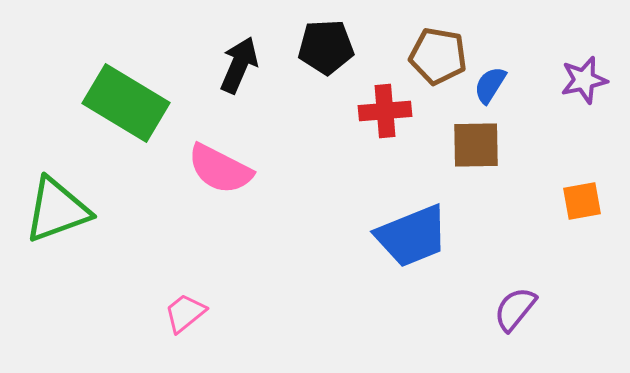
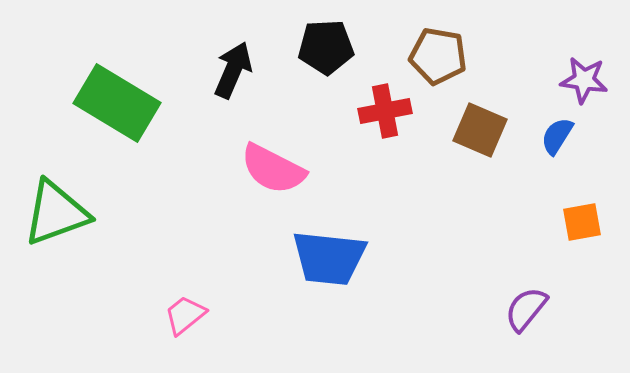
black arrow: moved 6 px left, 5 px down
purple star: rotated 21 degrees clockwise
blue semicircle: moved 67 px right, 51 px down
green rectangle: moved 9 px left
red cross: rotated 6 degrees counterclockwise
brown square: moved 4 px right, 15 px up; rotated 24 degrees clockwise
pink semicircle: moved 53 px right
orange square: moved 21 px down
green triangle: moved 1 px left, 3 px down
blue trapezoid: moved 83 px left, 22 px down; rotated 28 degrees clockwise
purple semicircle: moved 11 px right
pink trapezoid: moved 2 px down
